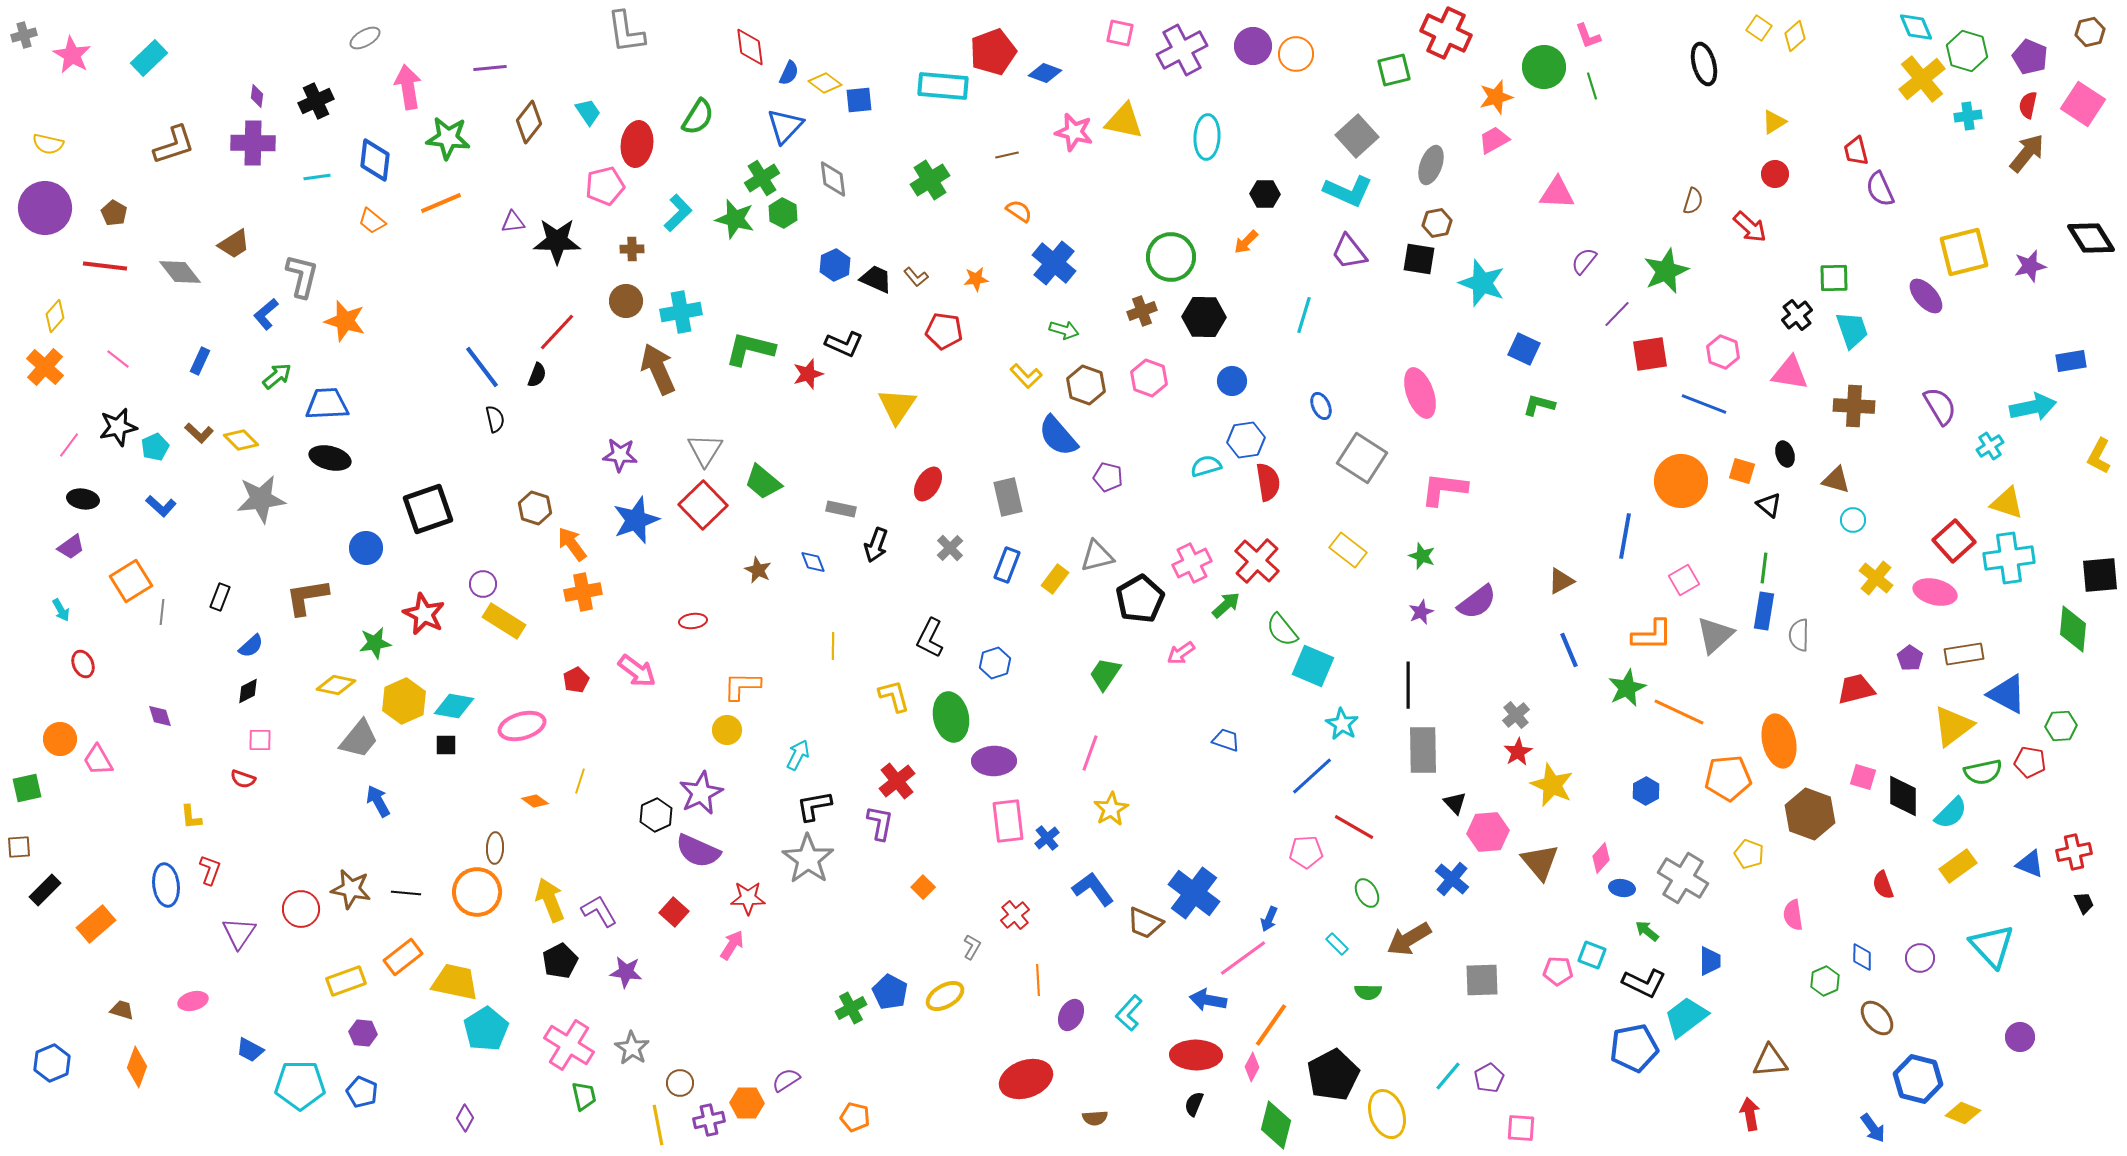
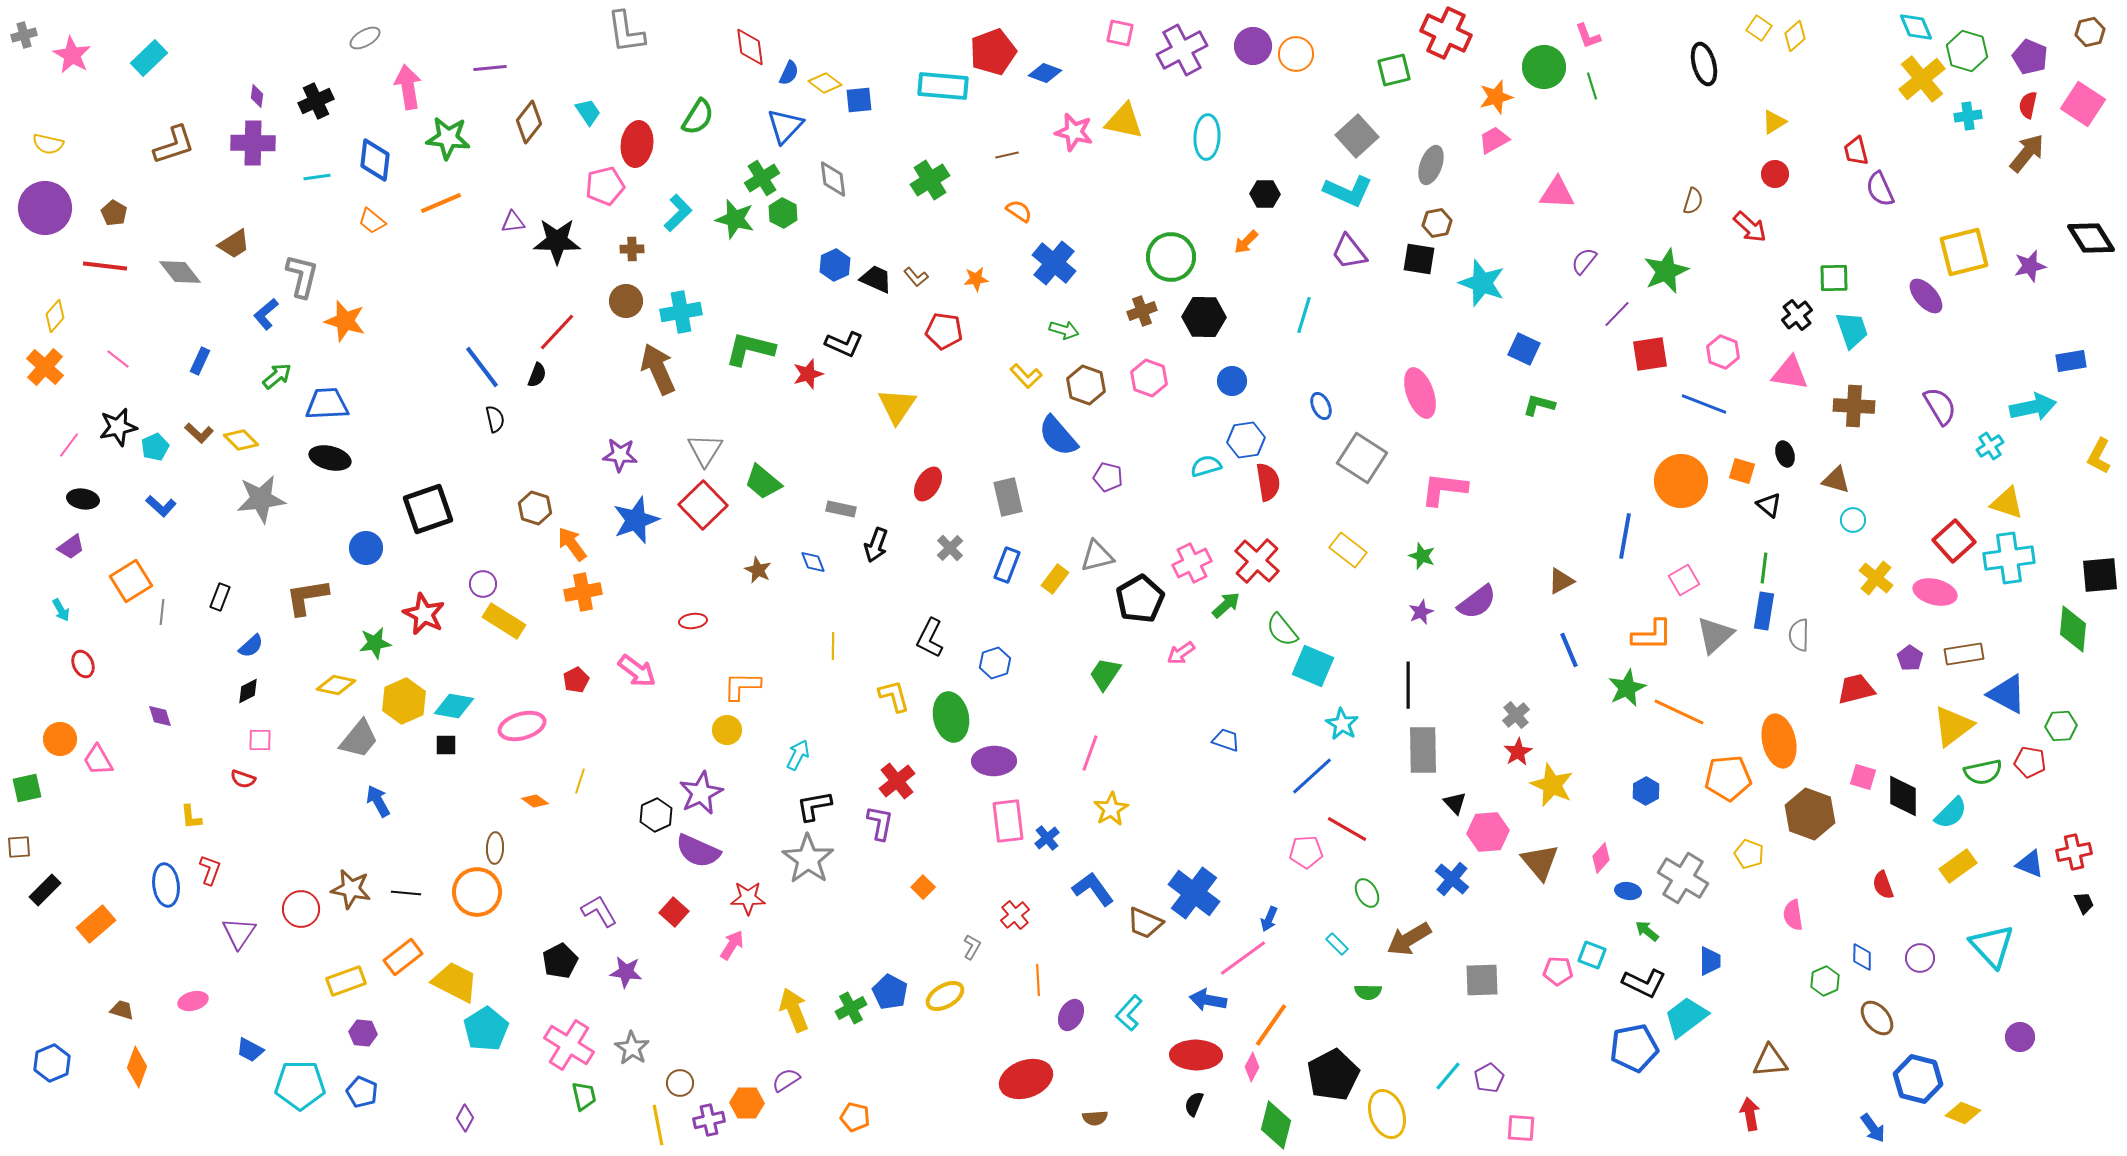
red line at (1354, 827): moved 7 px left, 2 px down
blue ellipse at (1622, 888): moved 6 px right, 3 px down
yellow arrow at (550, 900): moved 244 px right, 110 px down
yellow trapezoid at (455, 982): rotated 15 degrees clockwise
